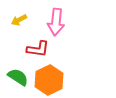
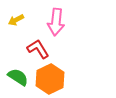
yellow arrow: moved 3 px left
red L-shape: rotated 130 degrees counterclockwise
orange hexagon: moved 1 px right, 1 px up
